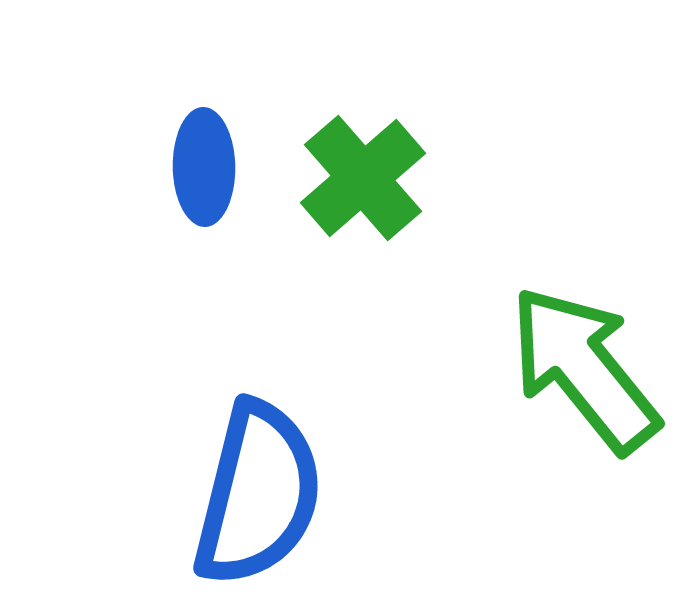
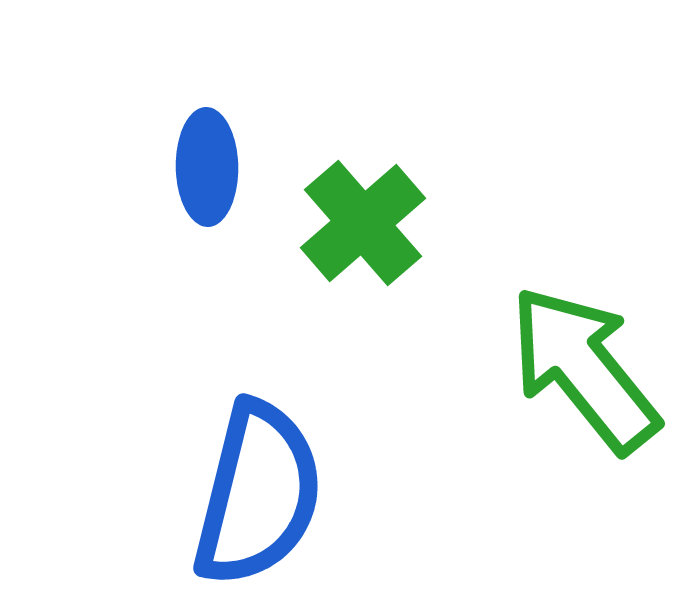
blue ellipse: moved 3 px right
green cross: moved 45 px down
